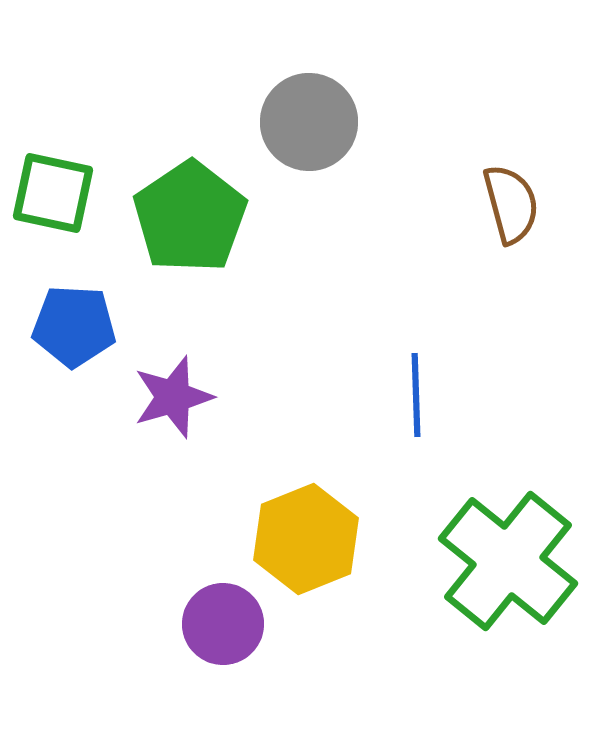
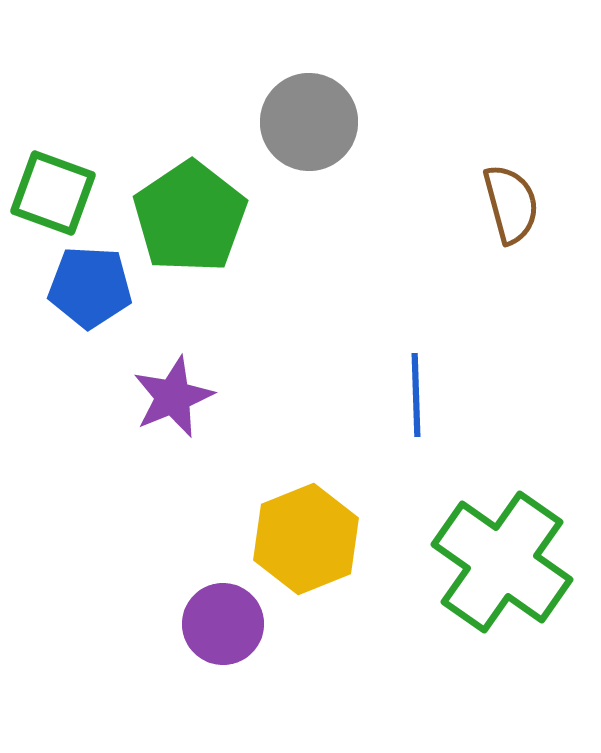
green square: rotated 8 degrees clockwise
blue pentagon: moved 16 px right, 39 px up
purple star: rotated 6 degrees counterclockwise
green cross: moved 6 px left, 1 px down; rotated 4 degrees counterclockwise
